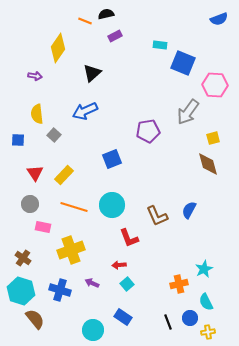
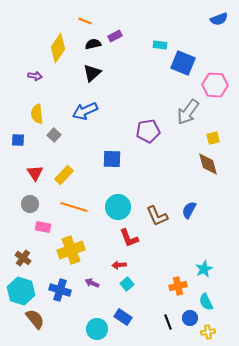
black semicircle at (106, 14): moved 13 px left, 30 px down
blue square at (112, 159): rotated 24 degrees clockwise
cyan circle at (112, 205): moved 6 px right, 2 px down
orange cross at (179, 284): moved 1 px left, 2 px down
cyan circle at (93, 330): moved 4 px right, 1 px up
